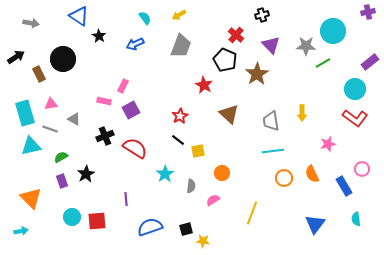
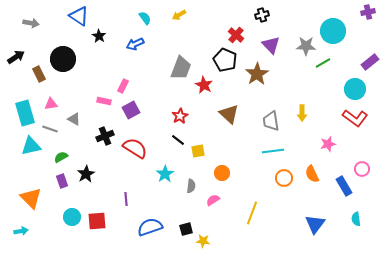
gray trapezoid at (181, 46): moved 22 px down
